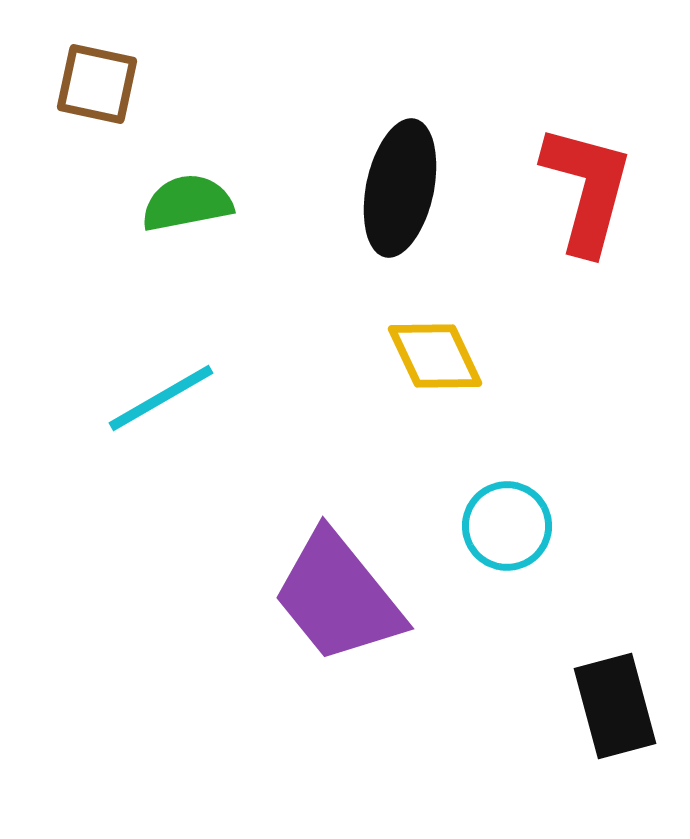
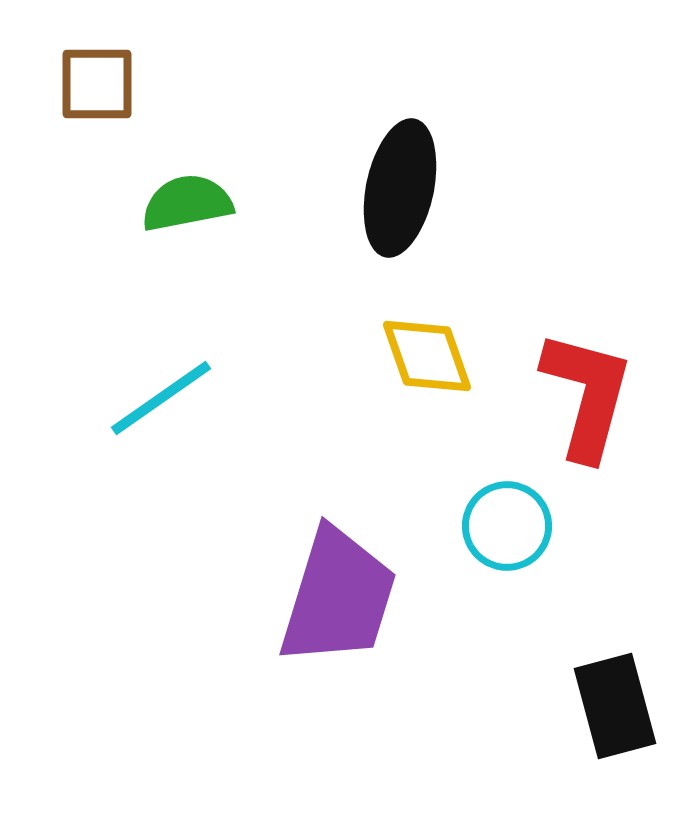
brown square: rotated 12 degrees counterclockwise
red L-shape: moved 206 px down
yellow diamond: moved 8 px left; rotated 6 degrees clockwise
cyan line: rotated 5 degrees counterclockwise
purple trapezoid: rotated 124 degrees counterclockwise
